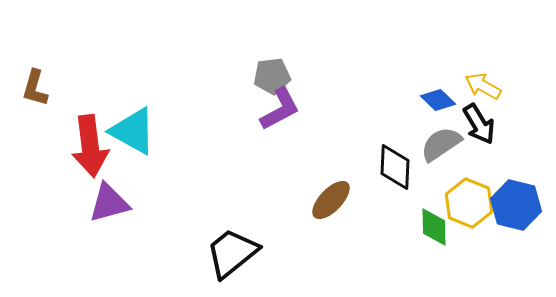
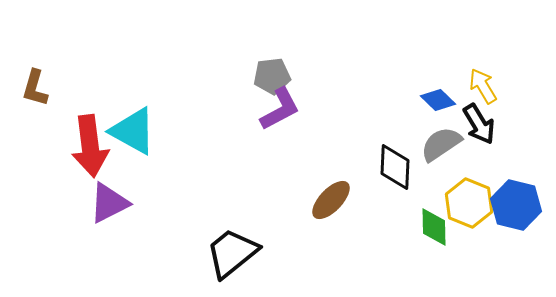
yellow arrow: rotated 30 degrees clockwise
purple triangle: rotated 12 degrees counterclockwise
